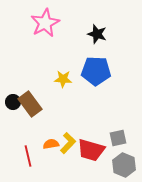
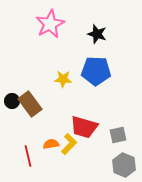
pink star: moved 5 px right, 1 px down
black circle: moved 1 px left, 1 px up
gray square: moved 3 px up
yellow L-shape: moved 1 px right, 1 px down
red trapezoid: moved 7 px left, 23 px up
